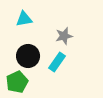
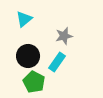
cyan triangle: rotated 30 degrees counterclockwise
green pentagon: moved 17 px right; rotated 20 degrees counterclockwise
